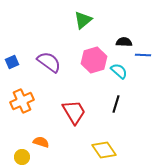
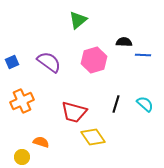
green triangle: moved 5 px left
cyan semicircle: moved 26 px right, 33 px down
red trapezoid: rotated 136 degrees clockwise
yellow diamond: moved 11 px left, 13 px up
